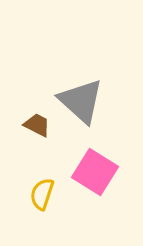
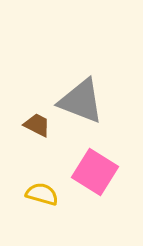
gray triangle: rotated 21 degrees counterclockwise
yellow semicircle: rotated 88 degrees clockwise
